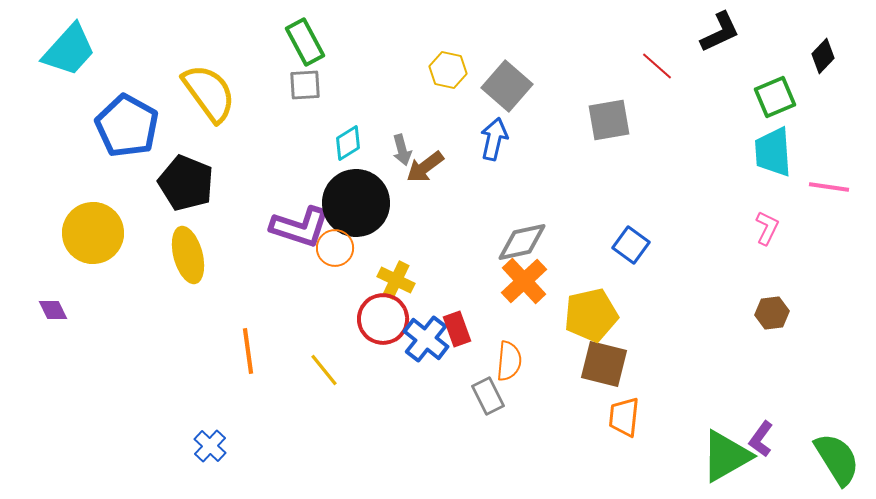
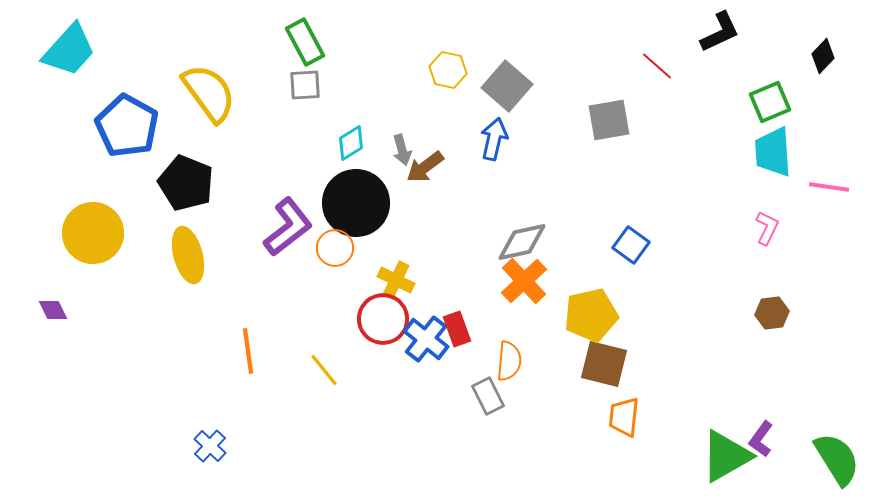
green square at (775, 97): moved 5 px left, 5 px down
cyan diamond at (348, 143): moved 3 px right
purple L-shape at (300, 227): moved 12 px left; rotated 56 degrees counterclockwise
